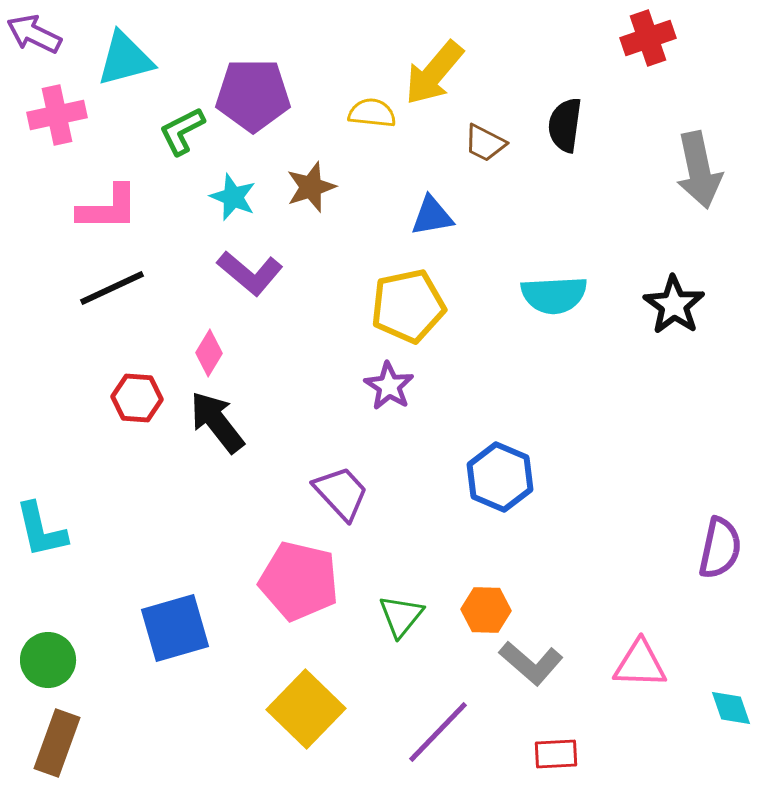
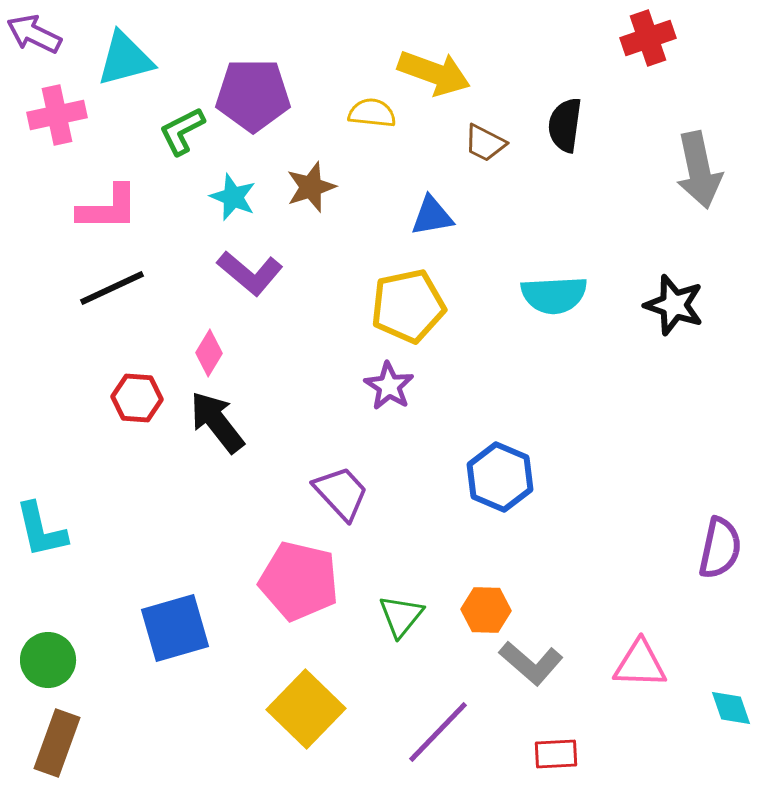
yellow arrow: rotated 110 degrees counterclockwise
black star: rotated 16 degrees counterclockwise
